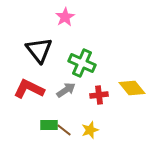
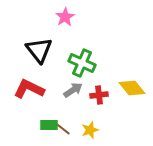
gray arrow: moved 7 px right
brown line: moved 1 px left, 1 px up
